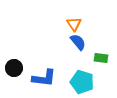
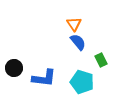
green rectangle: moved 2 px down; rotated 56 degrees clockwise
